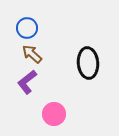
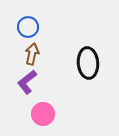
blue circle: moved 1 px right, 1 px up
brown arrow: rotated 60 degrees clockwise
pink circle: moved 11 px left
